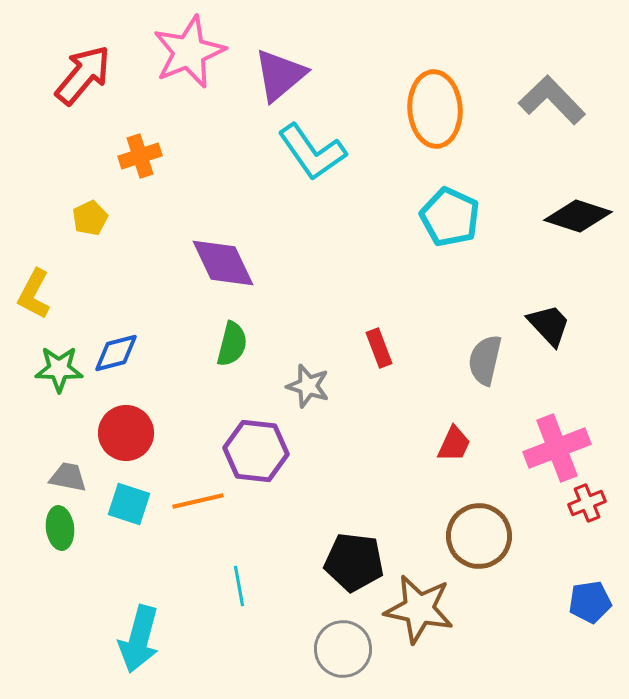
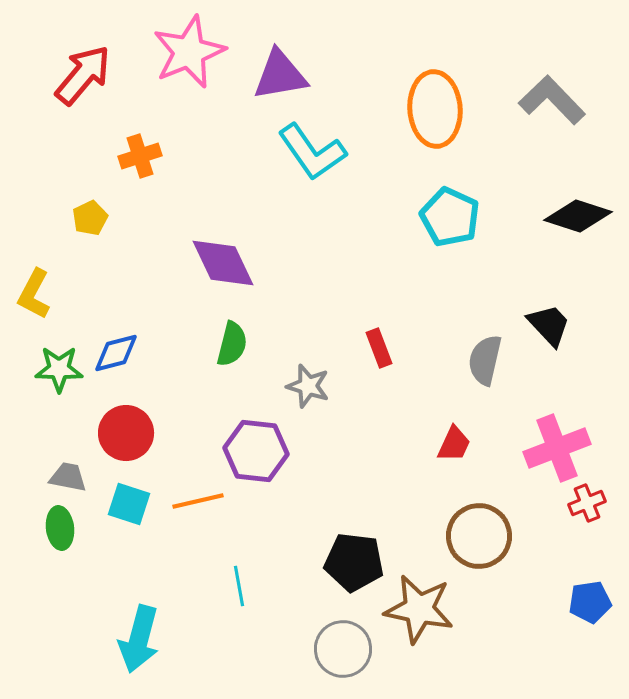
purple triangle: rotated 30 degrees clockwise
